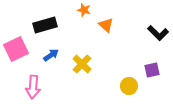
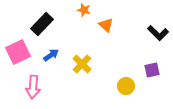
black rectangle: moved 3 px left, 1 px up; rotated 30 degrees counterclockwise
pink square: moved 2 px right, 3 px down
yellow circle: moved 3 px left
